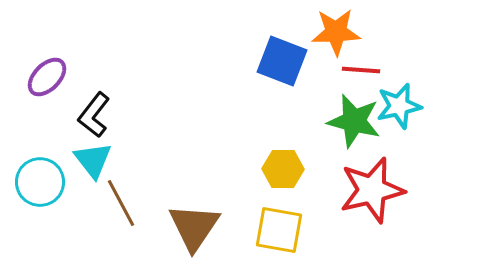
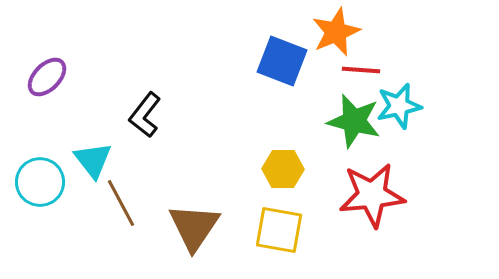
orange star: rotated 21 degrees counterclockwise
black L-shape: moved 51 px right
red star: moved 5 px down; rotated 8 degrees clockwise
